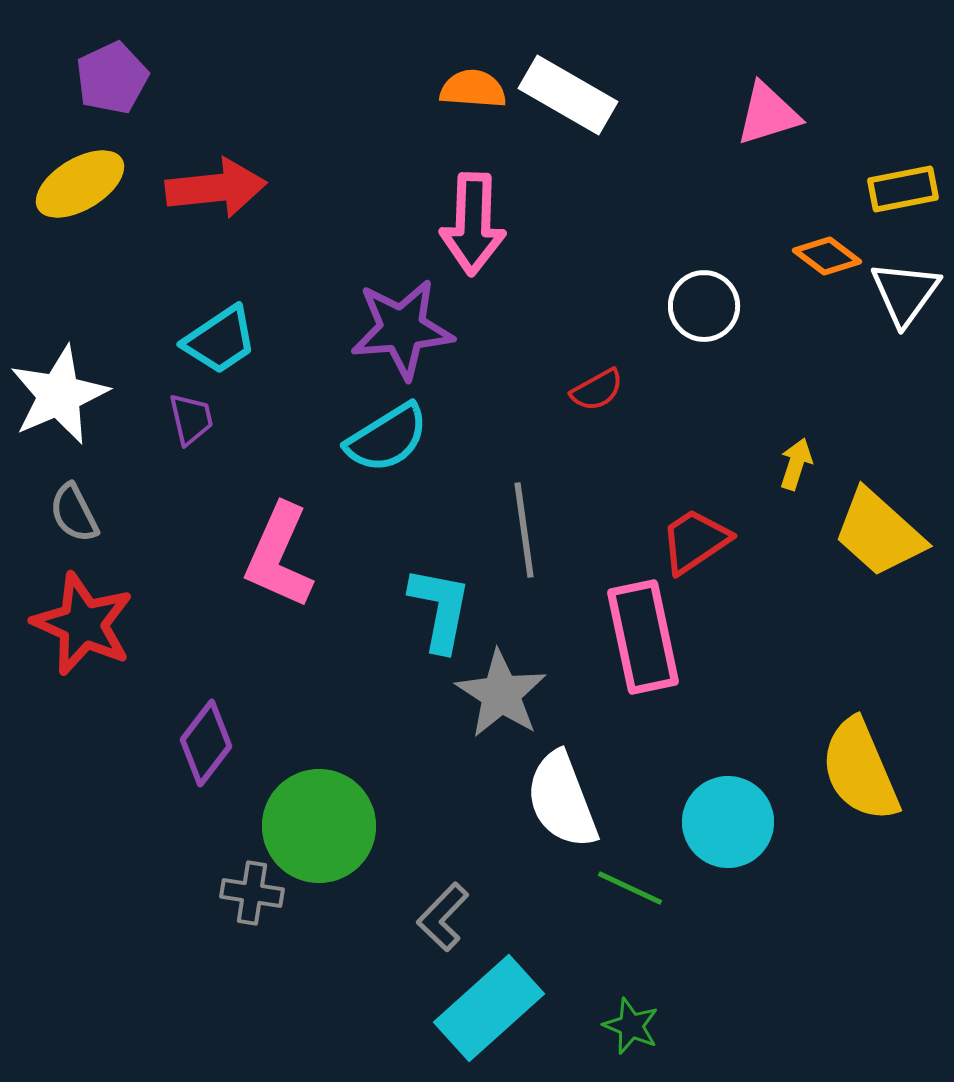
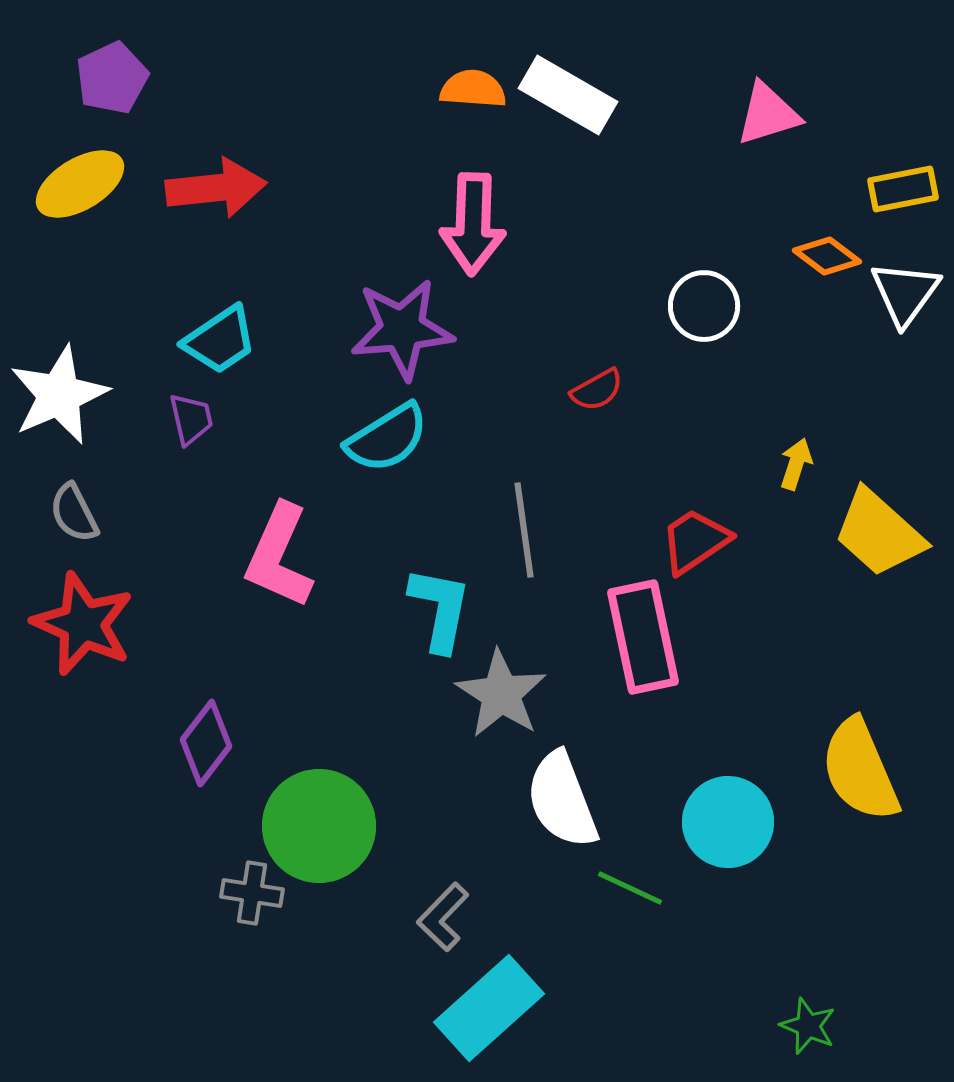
green star: moved 177 px right
